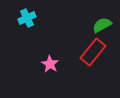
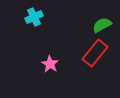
cyan cross: moved 7 px right, 1 px up
red rectangle: moved 2 px right, 1 px down
